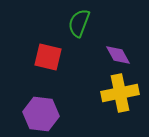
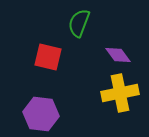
purple diamond: rotated 8 degrees counterclockwise
